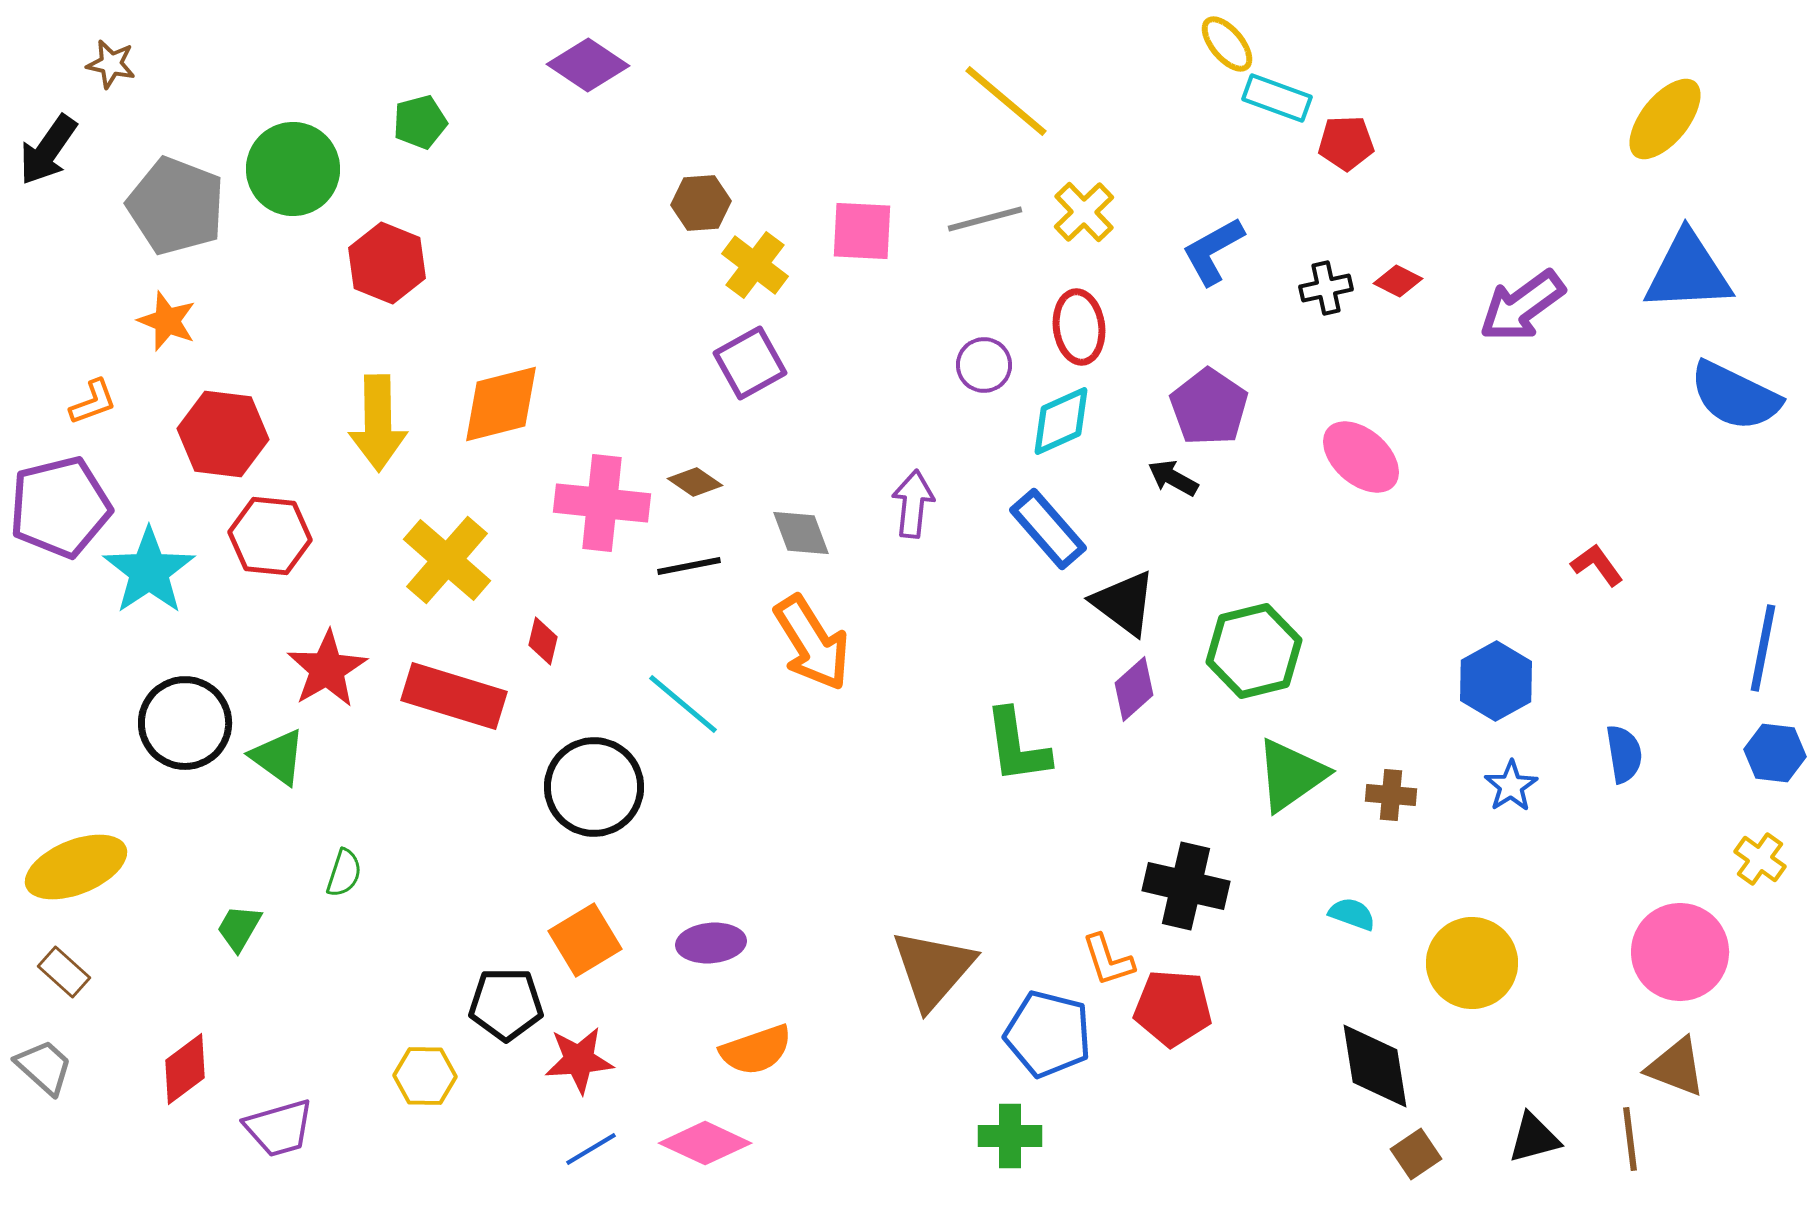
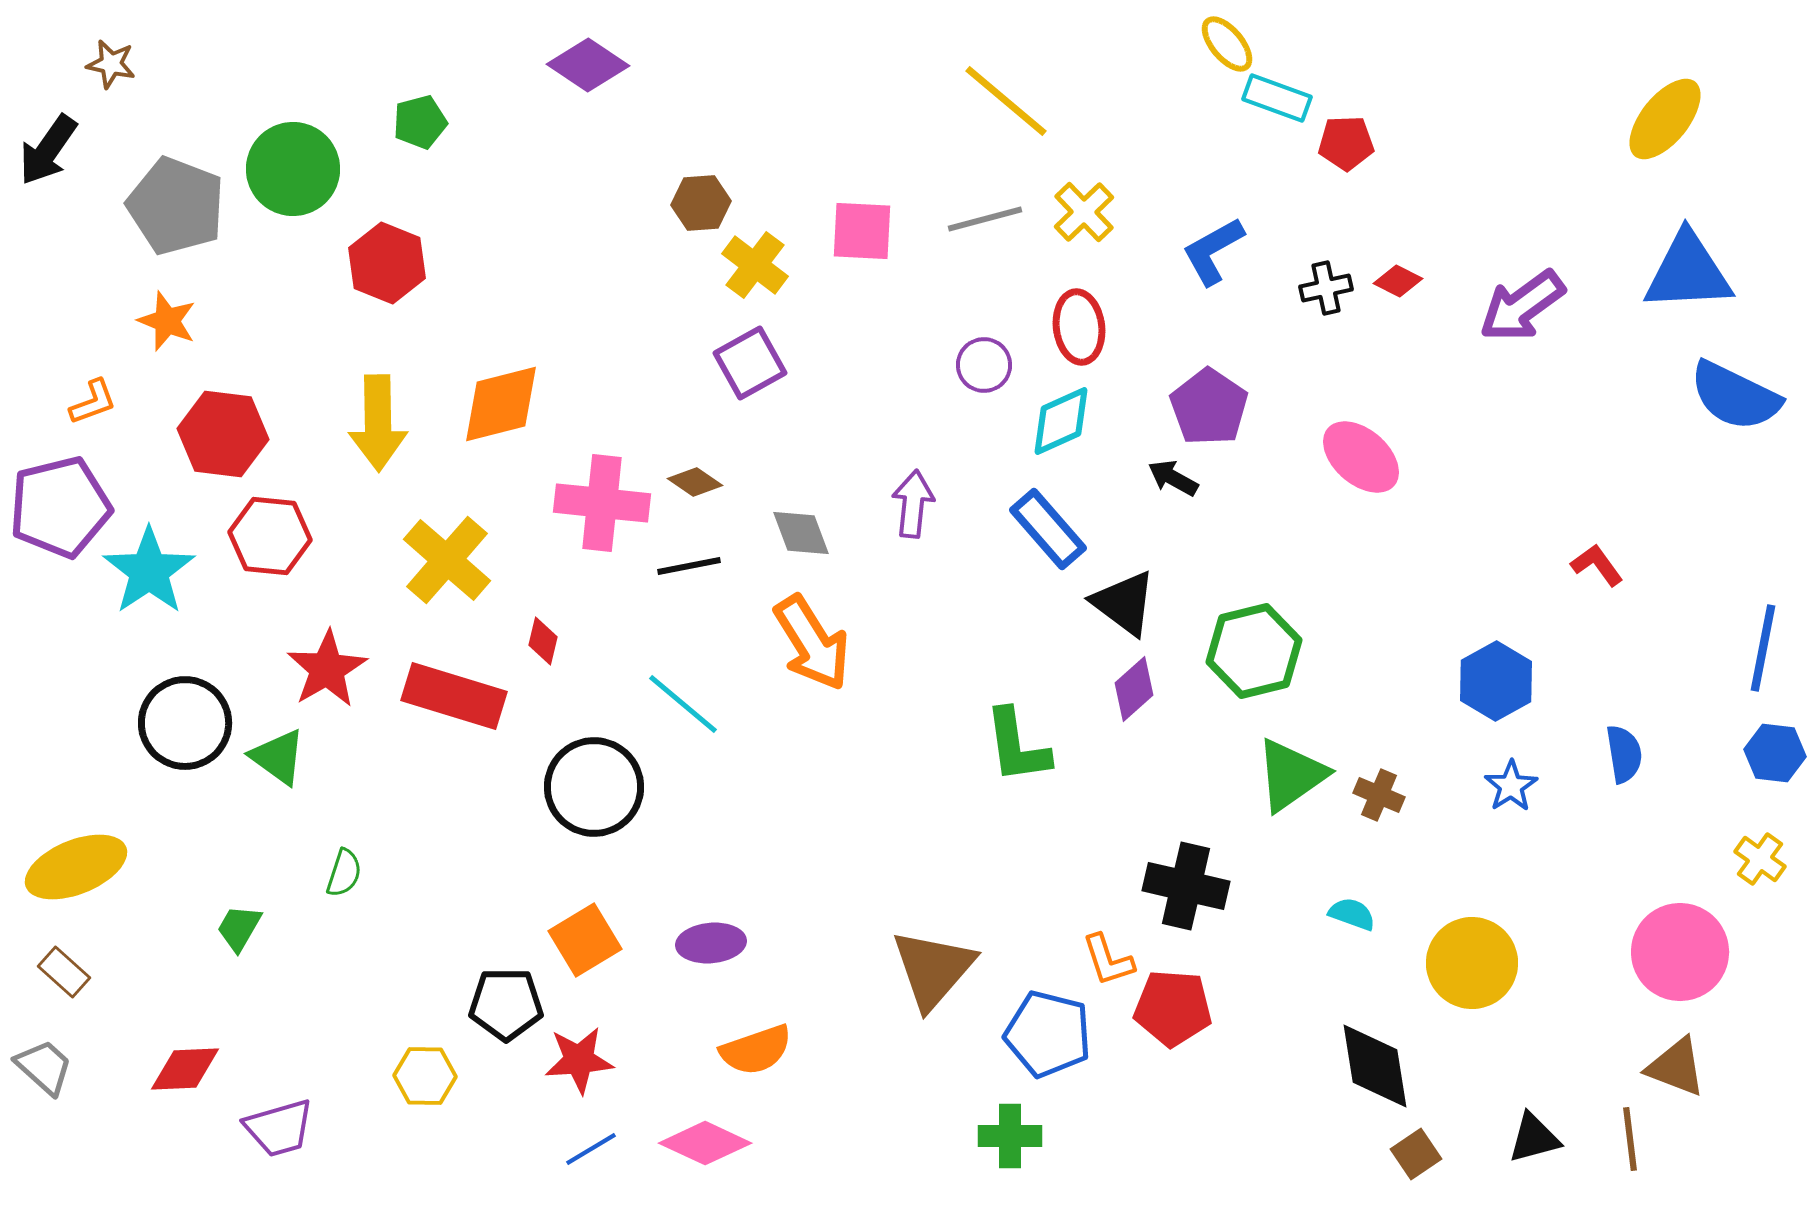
brown cross at (1391, 795): moved 12 px left; rotated 18 degrees clockwise
red diamond at (185, 1069): rotated 34 degrees clockwise
